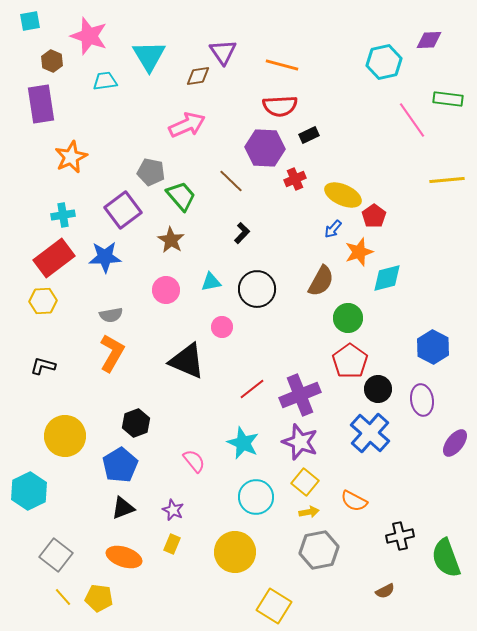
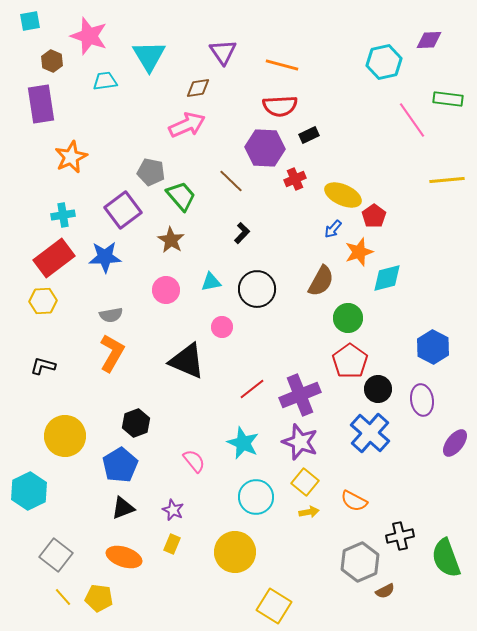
brown diamond at (198, 76): moved 12 px down
gray hexagon at (319, 550): moved 41 px right, 12 px down; rotated 12 degrees counterclockwise
